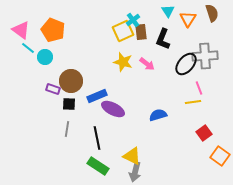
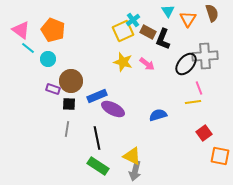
brown rectangle: moved 7 px right; rotated 56 degrees counterclockwise
cyan circle: moved 3 px right, 2 px down
orange square: rotated 24 degrees counterclockwise
gray arrow: moved 1 px up
